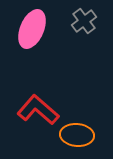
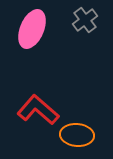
gray cross: moved 1 px right, 1 px up
